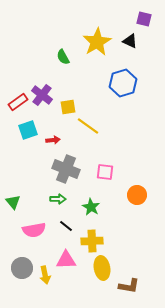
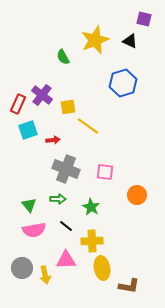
yellow star: moved 2 px left, 2 px up; rotated 8 degrees clockwise
red rectangle: moved 2 px down; rotated 30 degrees counterclockwise
green triangle: moved 16 px right, 3 px down
